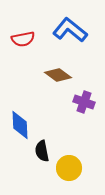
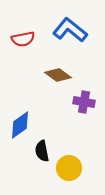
purple cross: rotated 10 degrees counterclockwise
blue diamond: rotated 56 degrees clockwise
